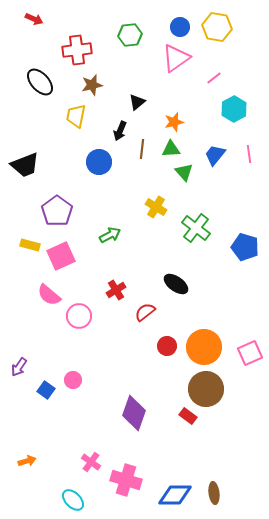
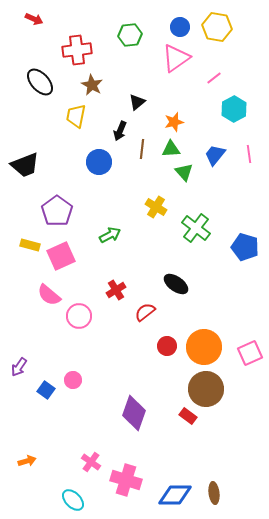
brown star at (92, 85): rotated 30 degrees counterclockwise
